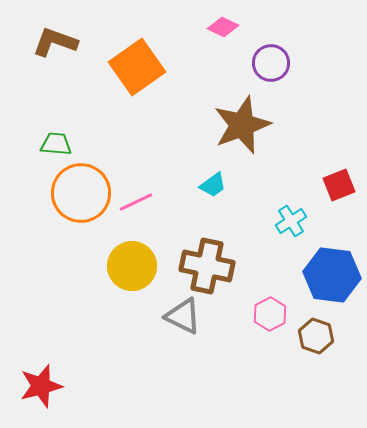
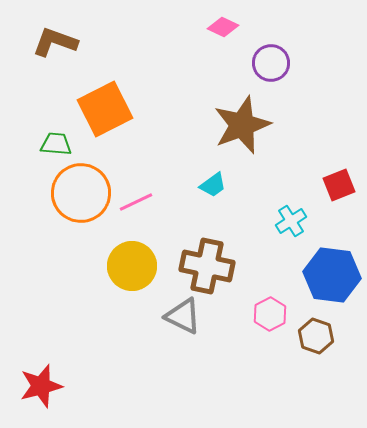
orange square: moved 32 px left, 42 px down; rotated 8 degrees clockwise
